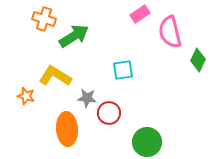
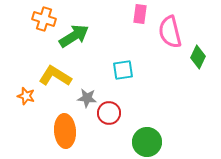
pink rectangle: rotated 48 degrees counterclockwise
green diamond: moved 3 px up
orange ellipse: moved 2 px left, 2 px down
